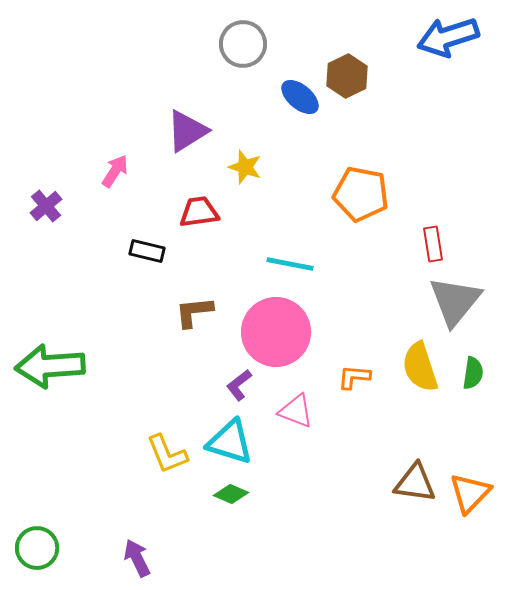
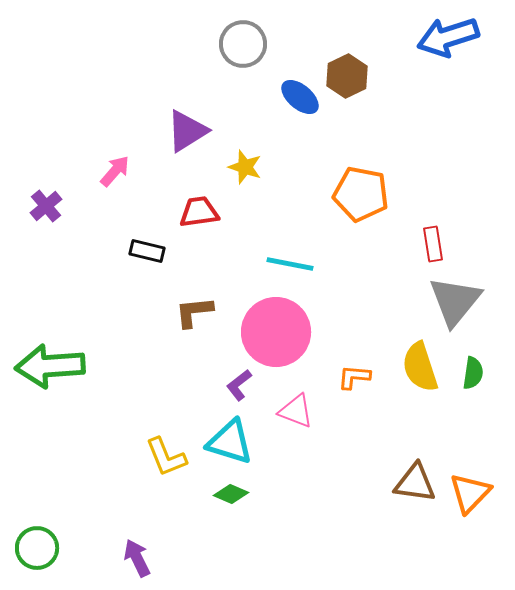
pink arrow: rotated 8 degrees clockwise
yellow L-shape: moved 1 px left, 3 px down
